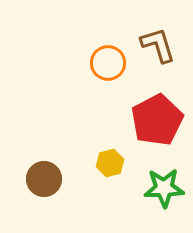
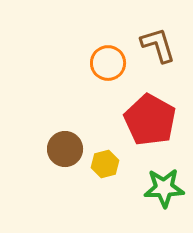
red pentagon: moved 7 px left; rotated 15 degrees counterclockwise
yellow hexagon: moved 5 px left, 1 px down
brown circle: moved 21 px right, 30 px up
